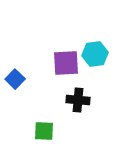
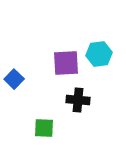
cyan hexagon: moved 4 px right
blue square: moved 1 px left
green square: moved 3 px up
